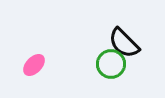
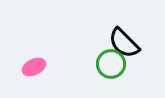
pink ellipse: moved 2 px down; rotated 20 degrees clockwise
